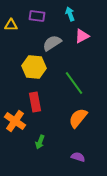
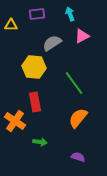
purple rectangle: moved 2 px up; rotated 14 degrees counterclockwise
green arrow: rotated 104 degrees counterclockwise
